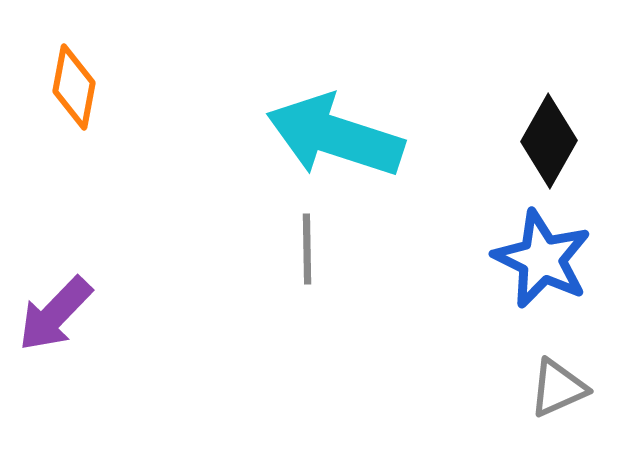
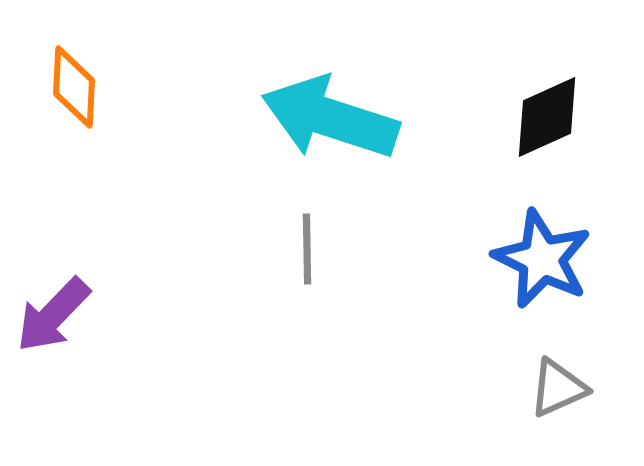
orange diamond: rotated 8 degrees counterclockwise
cyan arrow: moved 5 px left, 18 px up
black diamond: moved 2 px left, 24 px up; rotated 36 degrees clockwise
purple arrow: moved 2 px left, 1 px down
